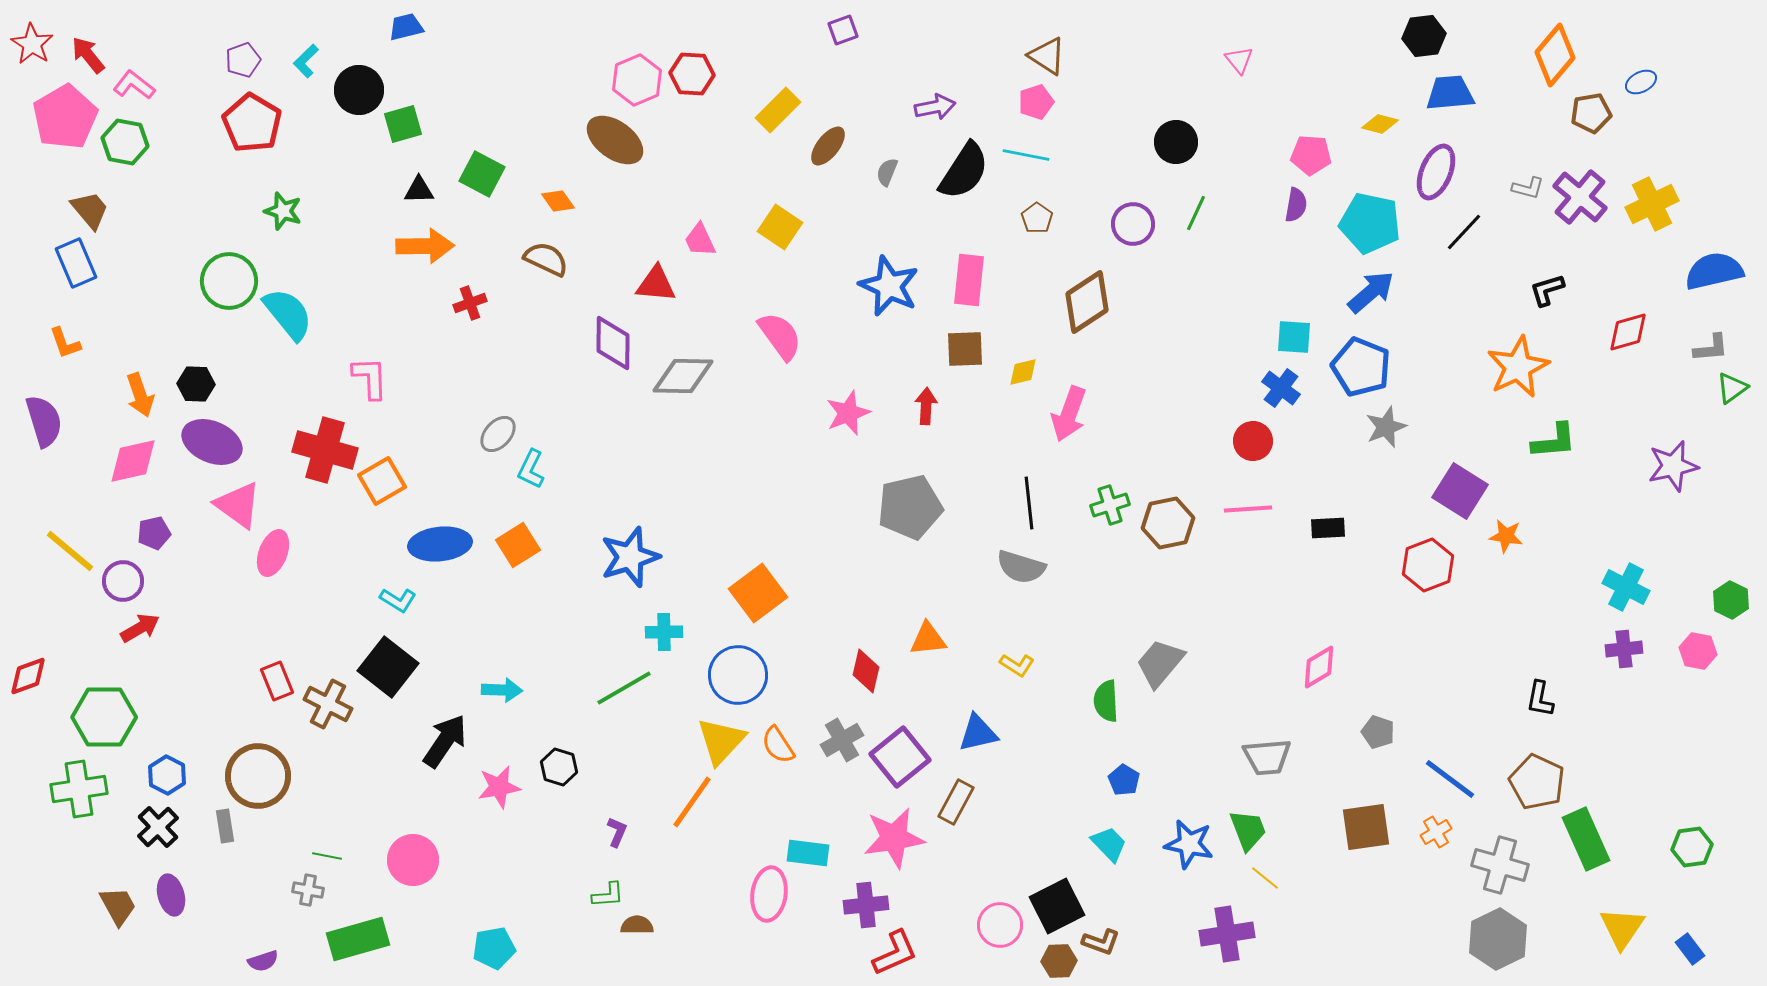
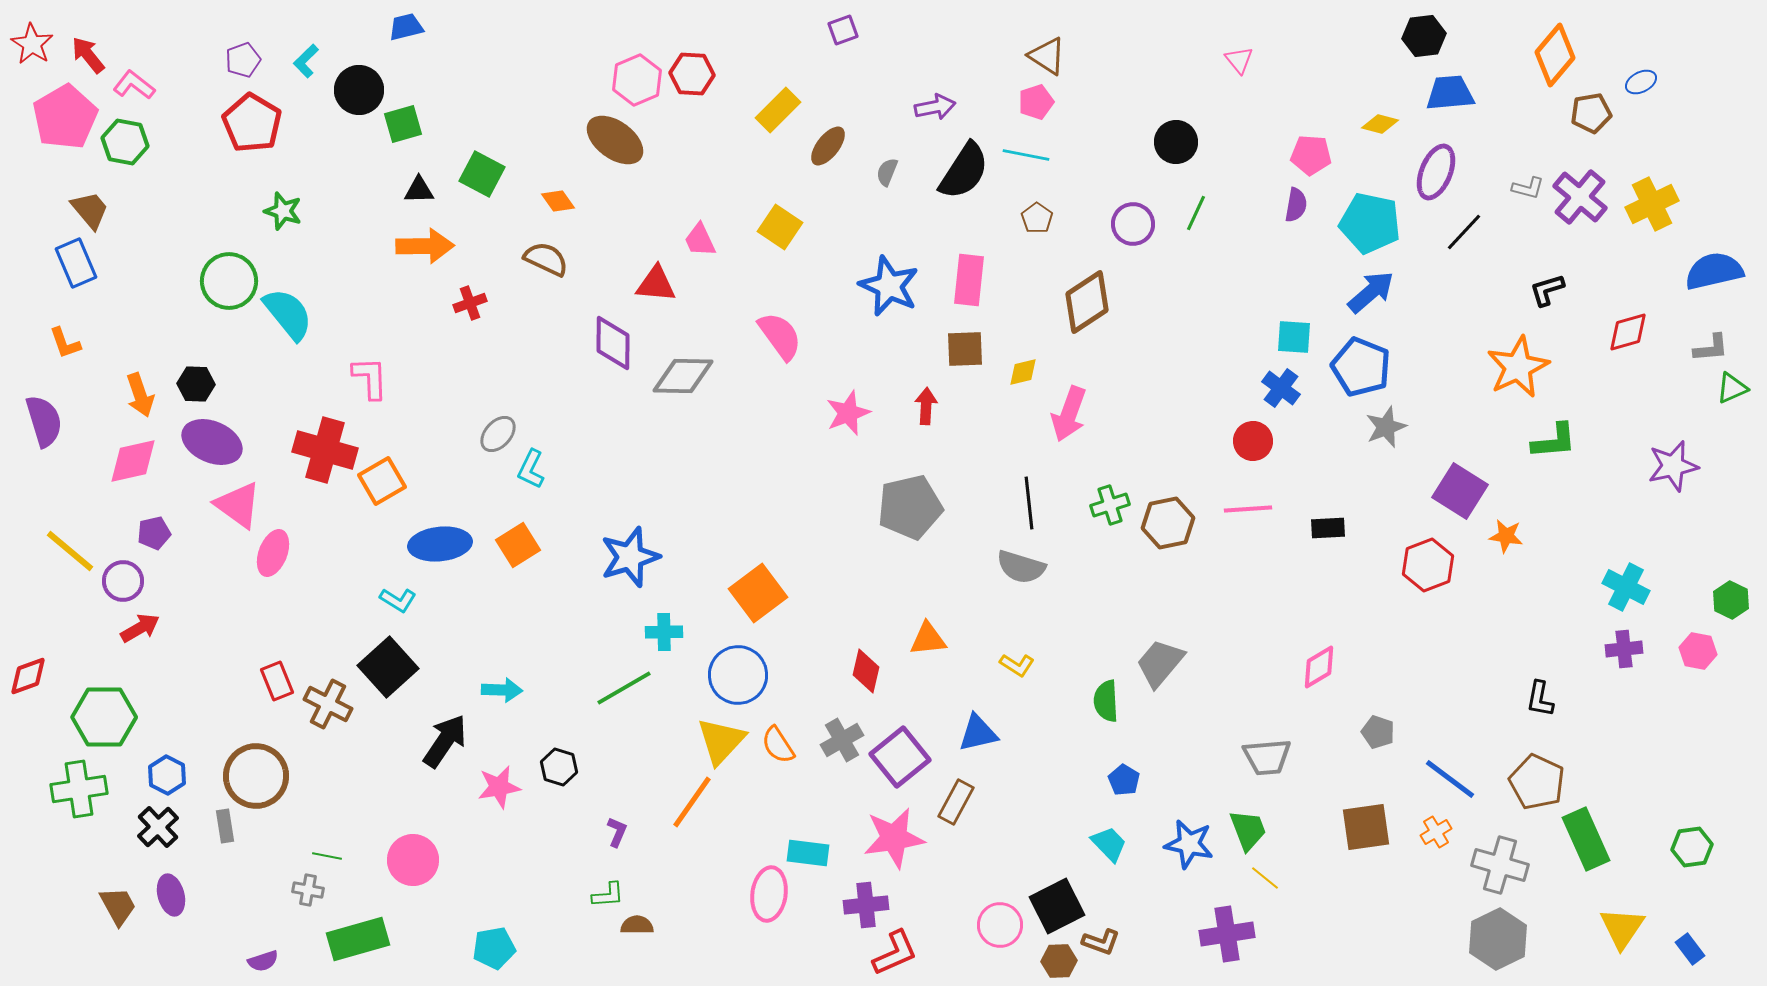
green triangle at (1732, 388): rotated 12 degrees clockwise
black square at (388, 667): rotated 10 degrees clockwise
brown circle at (258, 776): moved 2 px left
